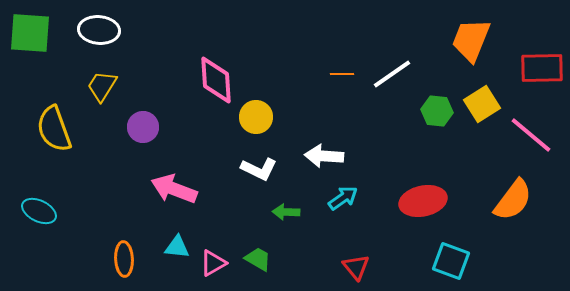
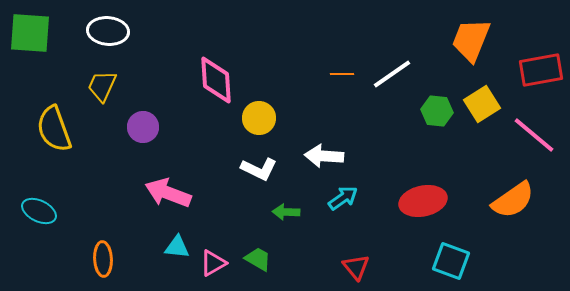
white ellipse: moved 9 px right, 1 px down
red rectangle: moved 1 px left, 2 px down; rotated 9 degrees counterclockwise
yellow trapezoid: rotated 8 degrees counterclockwise
yellow circle: moved 3 px right, 1 px down
pink line: moved 3 px right
pink arrow: moved 6 px left, 4 px down
orange semicircle: rotated 18 degrees clockwise
orange ellipse: moved 21 px left
